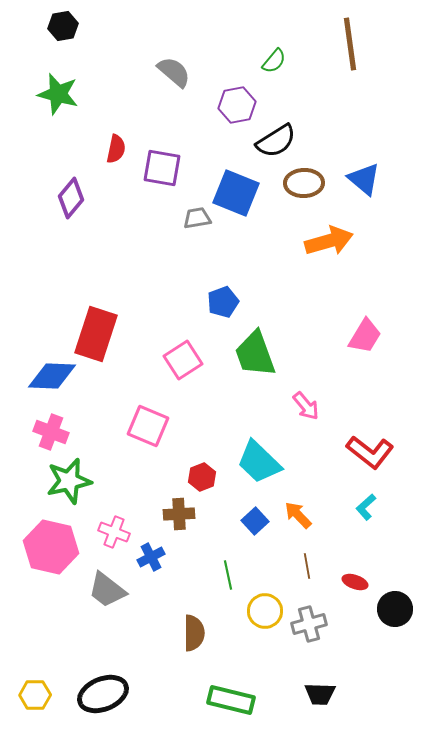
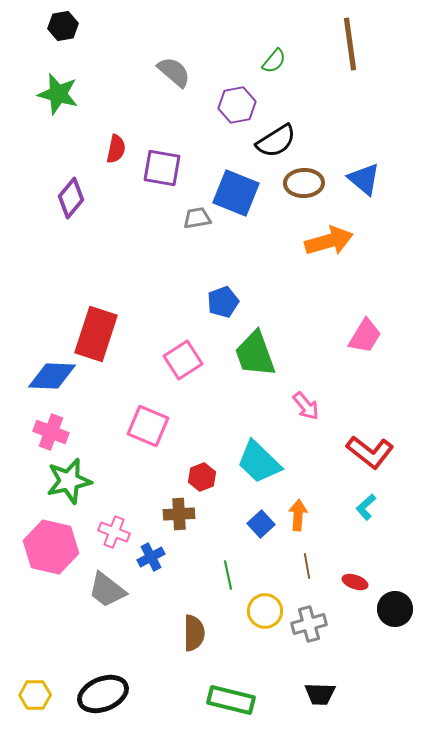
orange arrow at (298, 515): rotated 48 degrees clockwise
blue square at (255, 521): moved 6 px right, 3 px down
